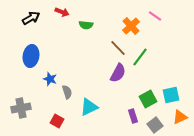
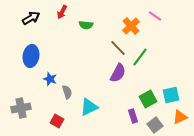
red arrow: rotated 96 degrees clockwise
